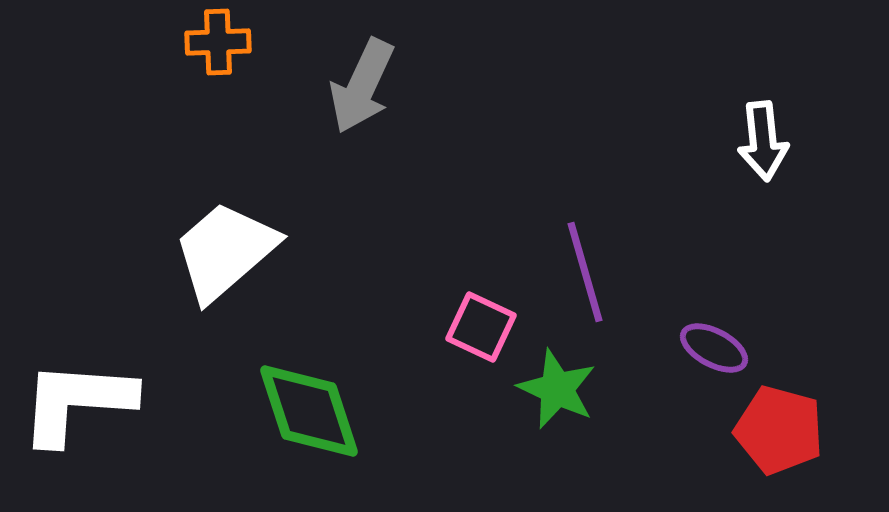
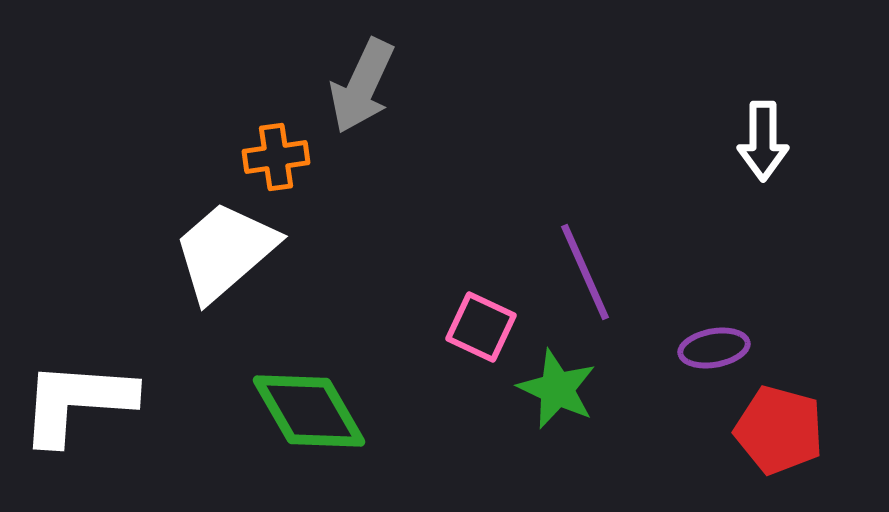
orange cross: moved 58 px right, 115 px down; rotated 6 degrees counterclockwise
white arrow: rotated 6 degrees clockwise
purple line: rotated 8 degrees counterclockwise
purple ellipse: rotated 38 degrees counterclockwise
green diamond: rotated 12 degrees counterclockwise
